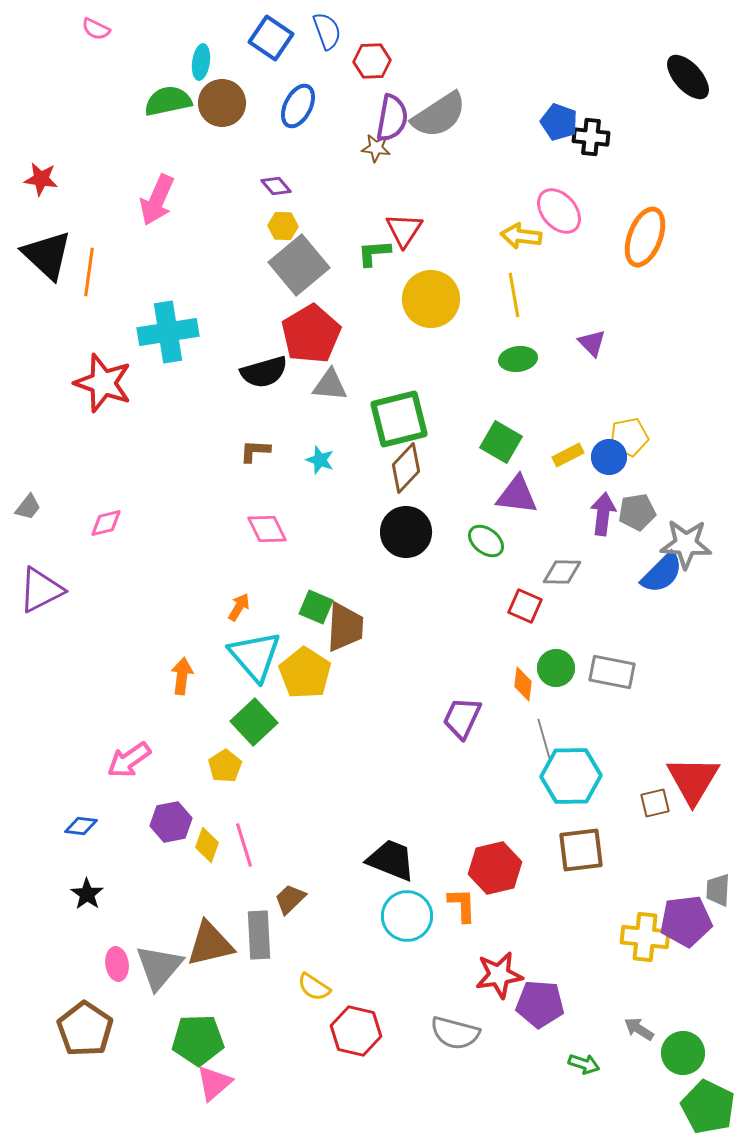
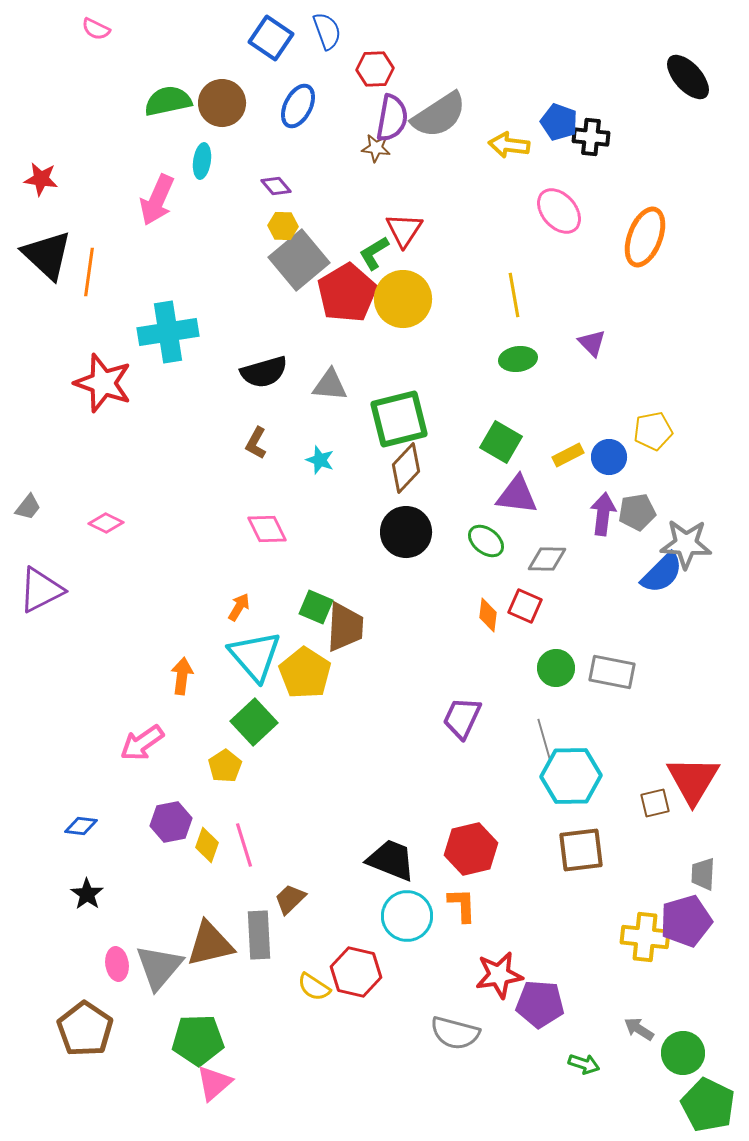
red hexagon at (372, 61): moved 3 px right, 8 px down
cyan ellipse at (201, 62): moved 1 px right, 99 px down
yellow arrow at (521, 236): moved 12 px left, 91 px up
green L-shape at (374, 253): rotated 27 degrees counterclockwise
gray square at (299, 265): moved 5 px up
yellow circle at (431, 299): moved 28 px left
red pentagon at (311, 334): moved 36 px right, 41 px up
yellow pentagon at (629, 437): moved 24 px right, 6 px up
brown L-shape at (255, 451): moved 1 px right, 8 px up; rotated 64 degrees counterclockwise
pink diamond at (106, 523): rotated 40 degrees clockwise
gray diamond at (562, 572): moved 15 px left, 13 px up
orange diamond at (523, 684): moved 35 px left, 69 px up
pink arrow at (129, 760): moved 13 px right, 17 px up
red hexagon at (495, 868): moved 24 px left, 19 px up
gray trapezoid at (718, 890): moved 15 px left, 16 px up
purple pentagon at (686, 921): rotated 9 degrees counterclockwise
red hexagon at (356, 1031): moved 59 px up
green pentagon at (708, 1107): moved 2 px up
